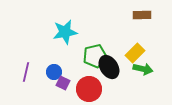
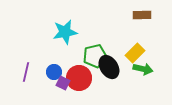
red circle: moved 10 px left, 11 px up
